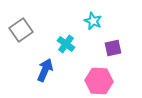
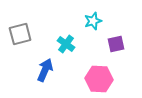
cyan star: rotated 30 degrees clockwise
gray square: moved 1 px left, 4 px down; rotated 20 degrees clockwise
purple square: moved 3 px right, 4 px up
pink hexagon: moved 2 px up
